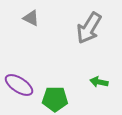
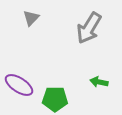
gray triangle: rotated 48 degrees clockwise
